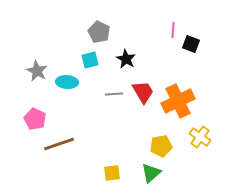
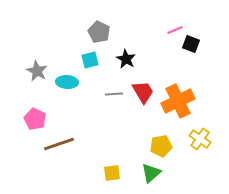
pink line: moved 2 px right; rotated 63 degrees clockwise
yellow cross: moved 2 px down
